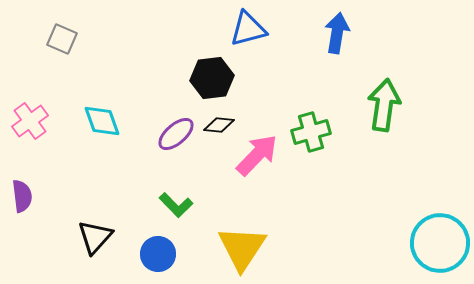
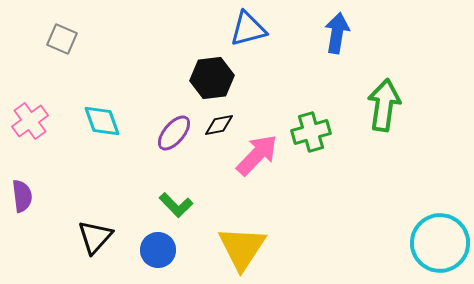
black diamond: rotated 16 degrees counterclockwise
purple ellipse: moved 2 px left, 1 px up; rotated 9 degrees counterclockwise
blue circle: moved 4 px up
